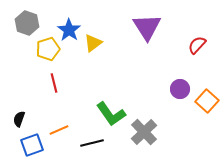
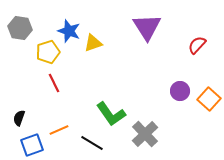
gray hexagon: moved 7 px left, 5 px down; rotated 10 degrees counterclockwise
blue star: moved 1 px down; rotated 15 degrees counterclockwise
yellow triangle: rotated 18 degrees clockwise
yellow pentagon: moved 3 px down
red line: rotated 12 degrees counterclockwise
purple circle: moved 2 px down
orange square: moved 2 px right, 2 px up
black semicircle: moved 1 px up
gray cross: moved 1 px right, 2 px down
black line: rotated 45 degrees clockwise
